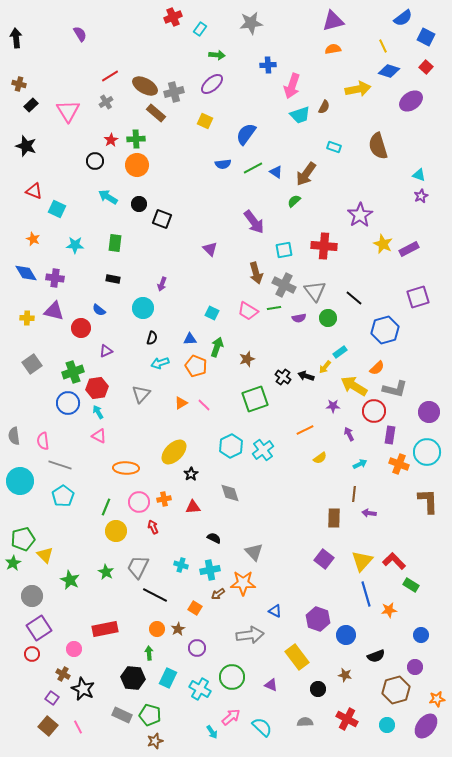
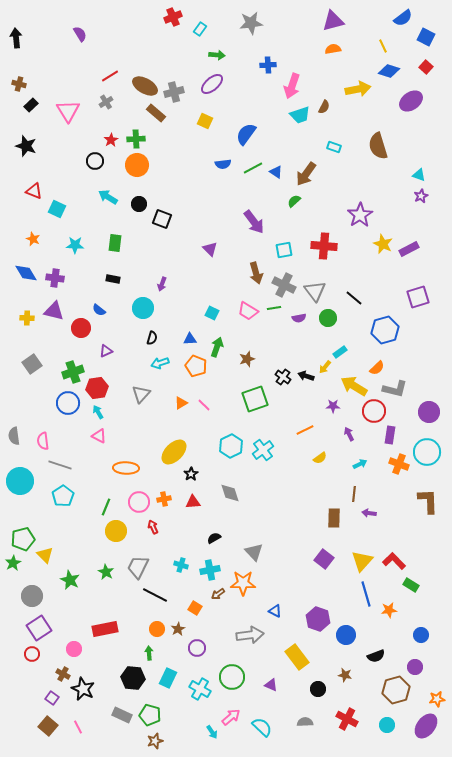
red triangle at (193, 507): moved 5 px up
black semicircle at (214, 538): rotated 56 degrees counterclockwise
